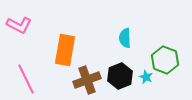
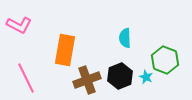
pink line: moved 1 px up
